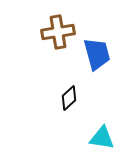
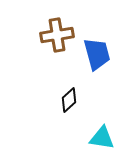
brown cross: moved 1 px left, 3 px down
black diamond: moved 2 px down
